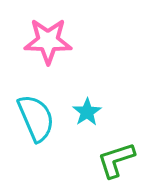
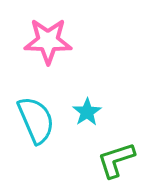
cyan semicircle: moved 2 px down
